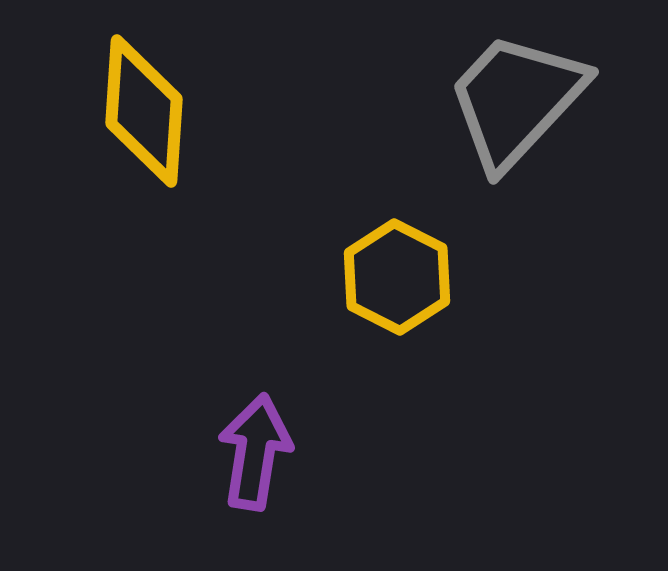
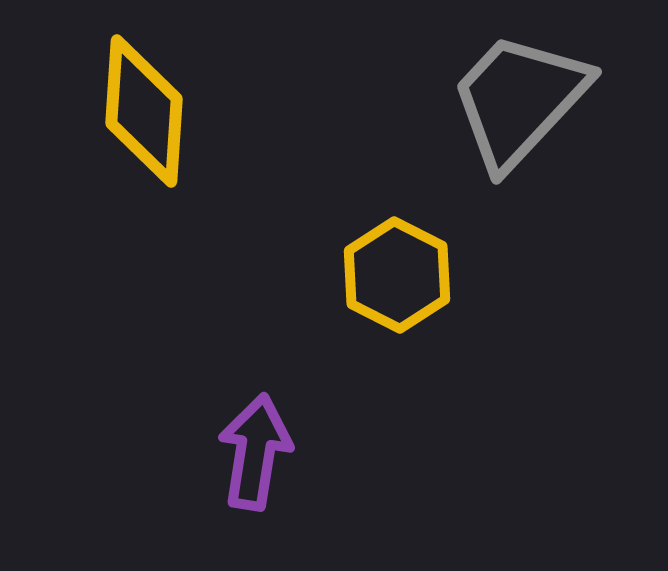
gray trapezoid: moved 3 px right
yellow hexagon: moved 2 px up
